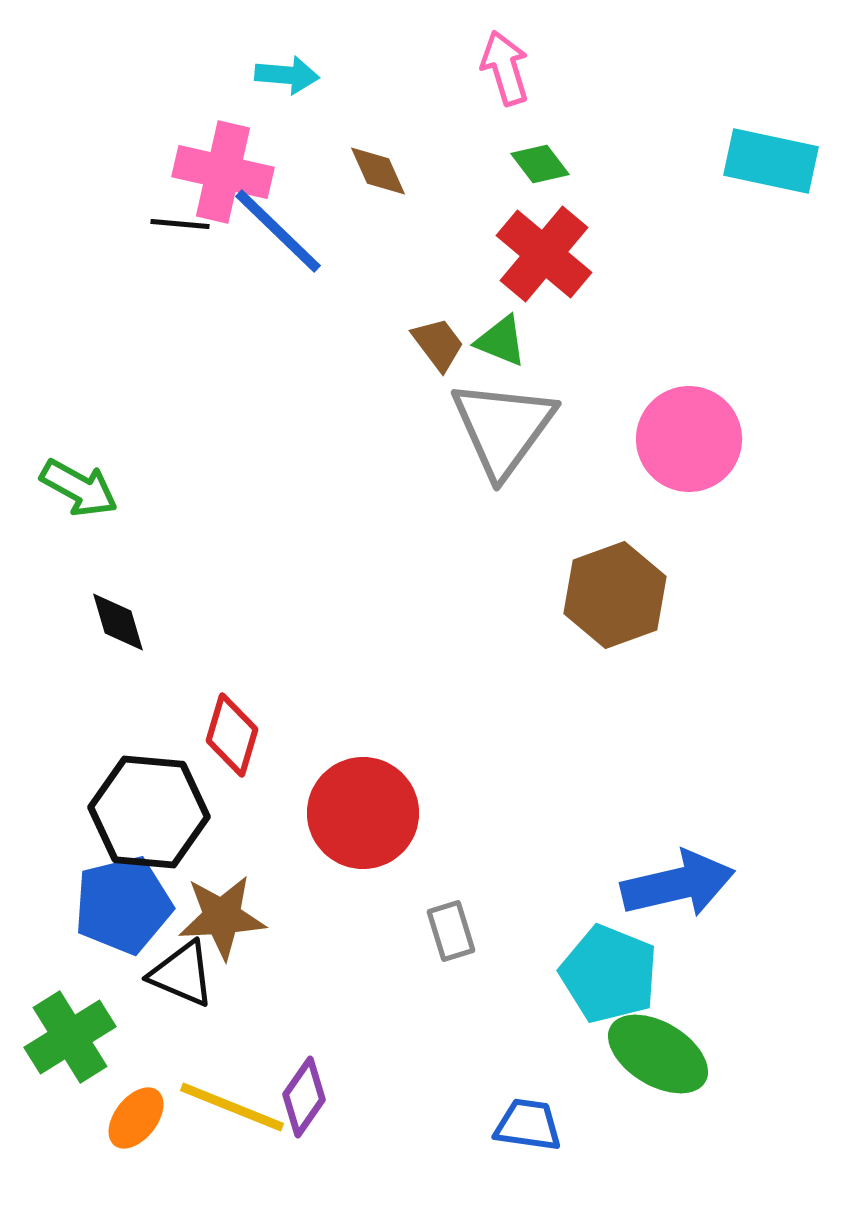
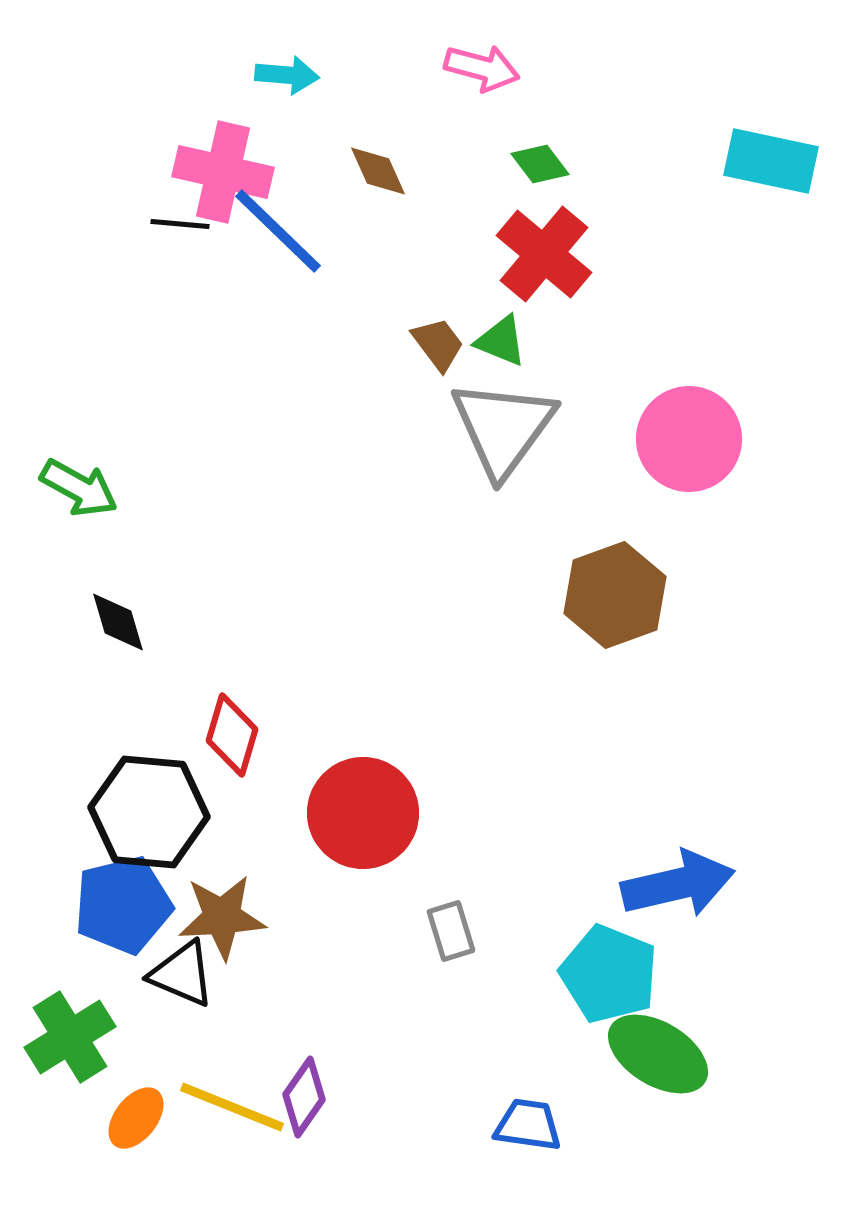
pink arrow: moved 23 px left; rotated 122 degrees clockwise
